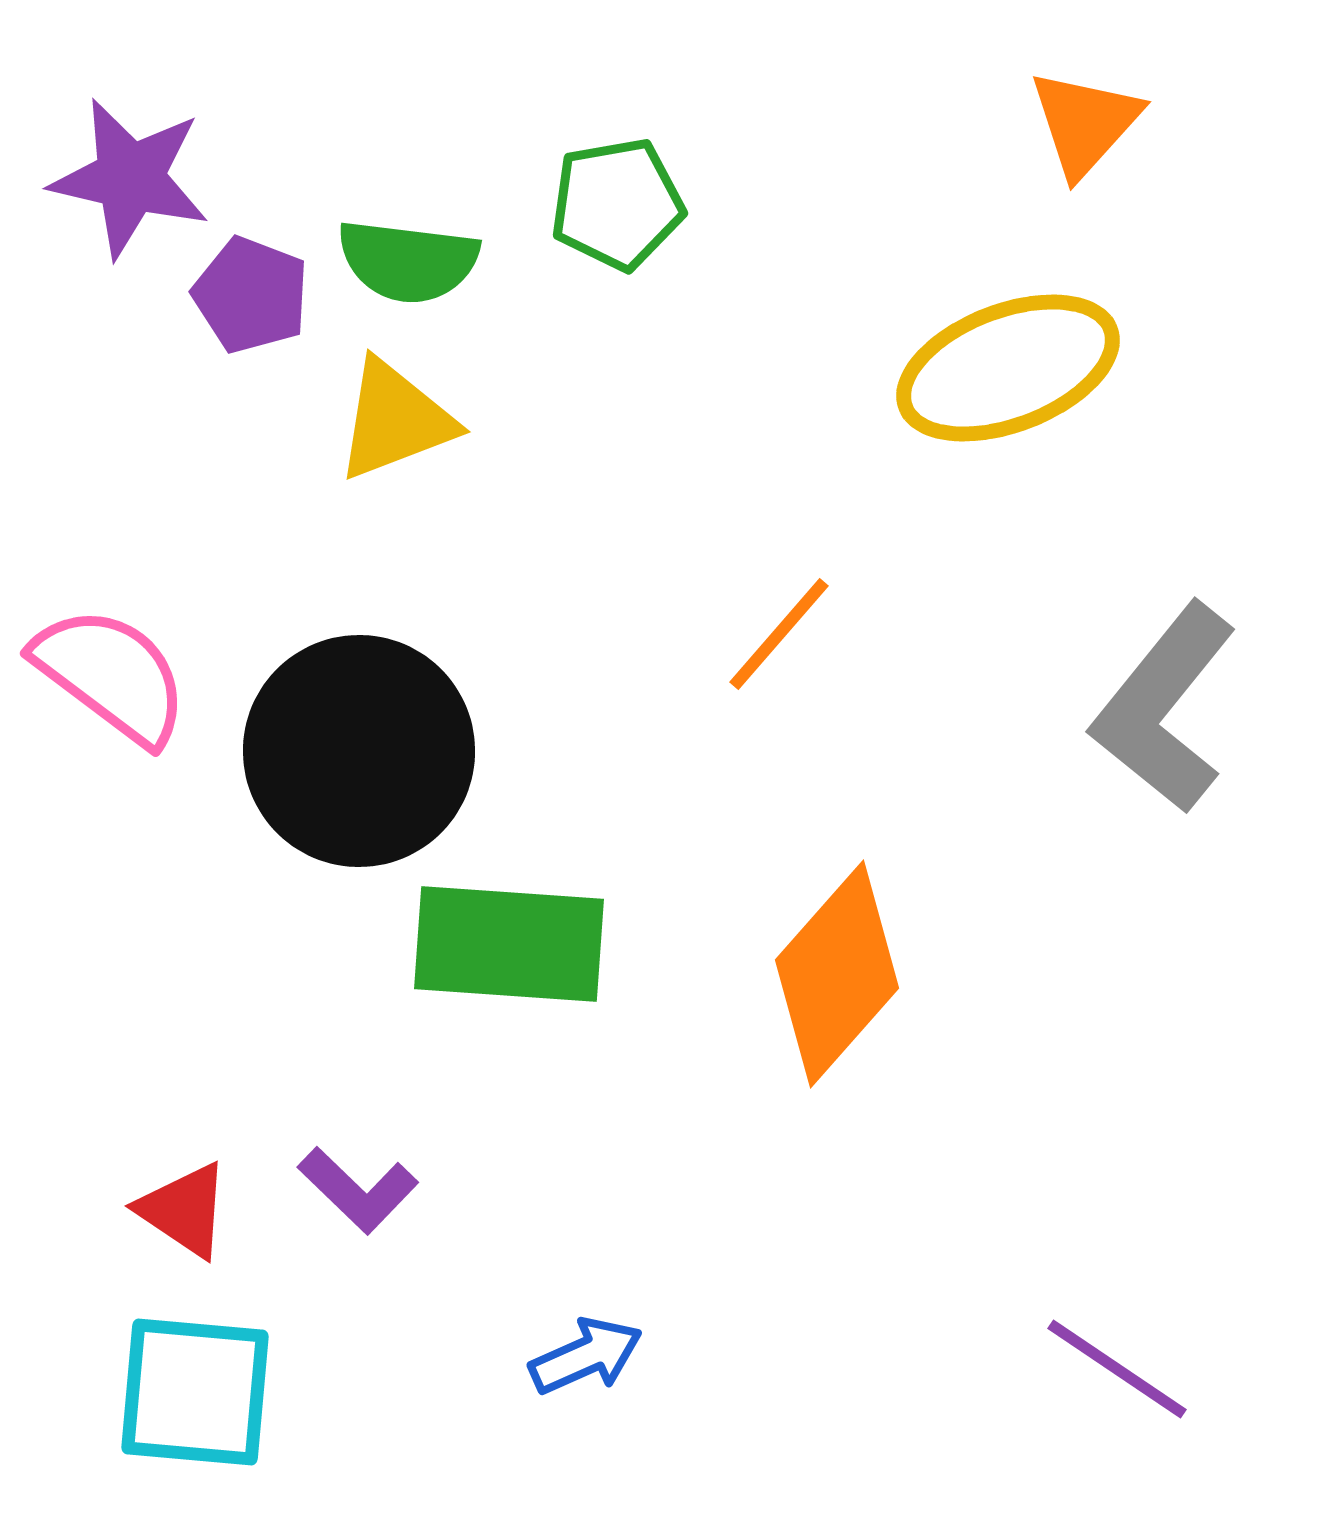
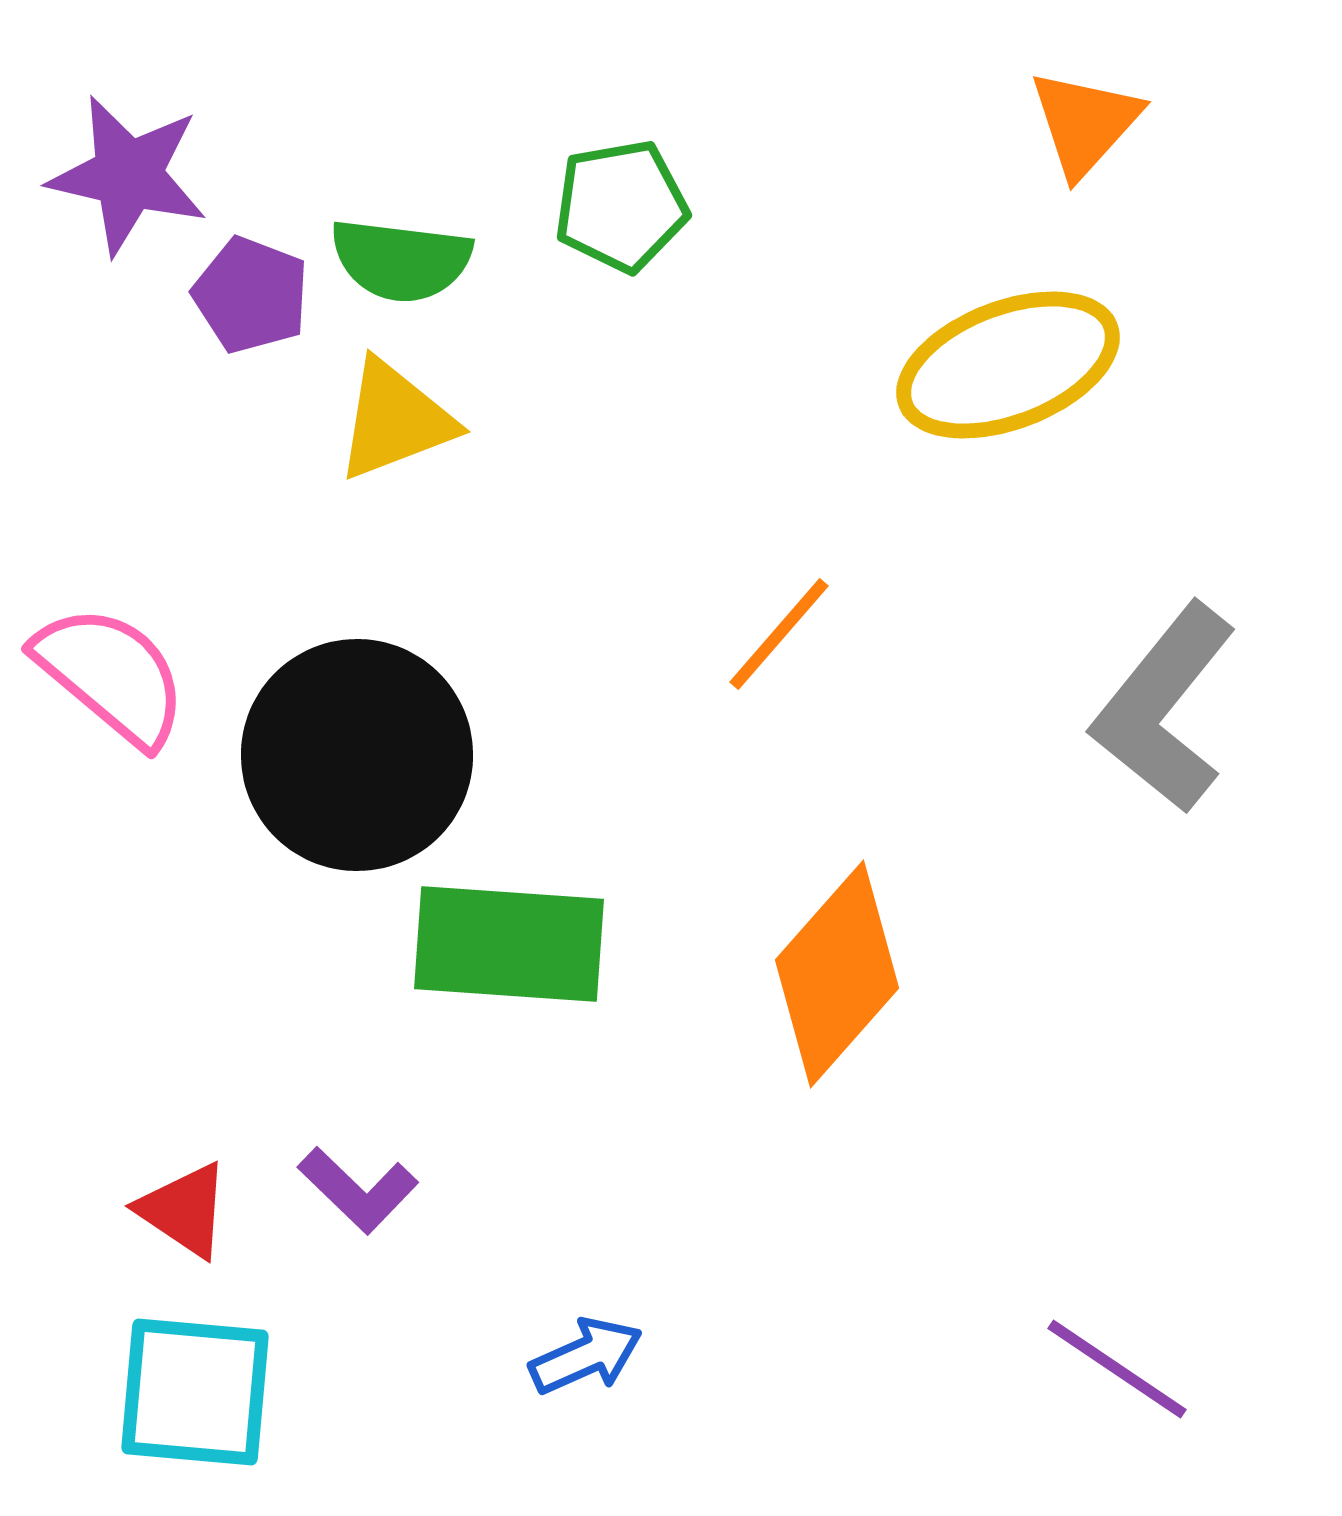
purple star: moved 2 px left, 3 px up
green pentagon: moved 4 px right, 2 px down
green semicircle: moved 7 px left, 1 px up
yellow ellipse: moved 3 px up
pink semicircle: rotated 3 degrees clockwise
black circle: moved 2 px left, 4 px down
